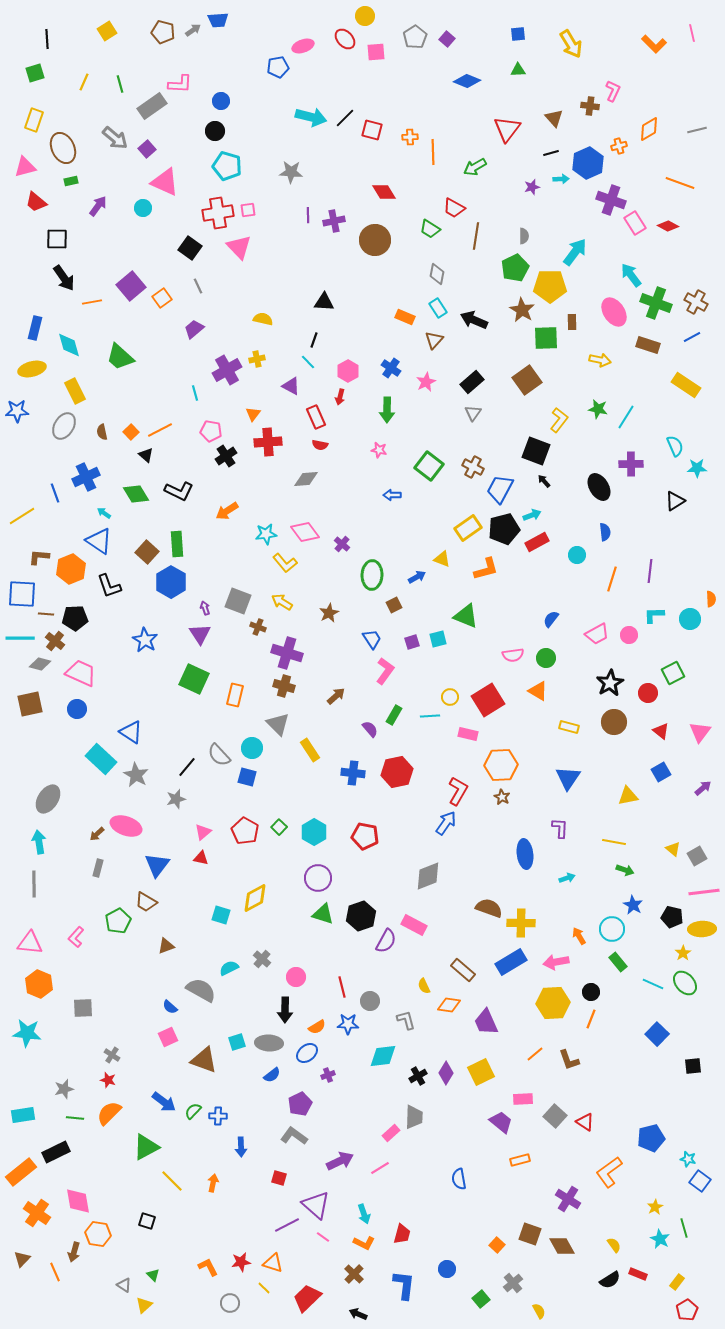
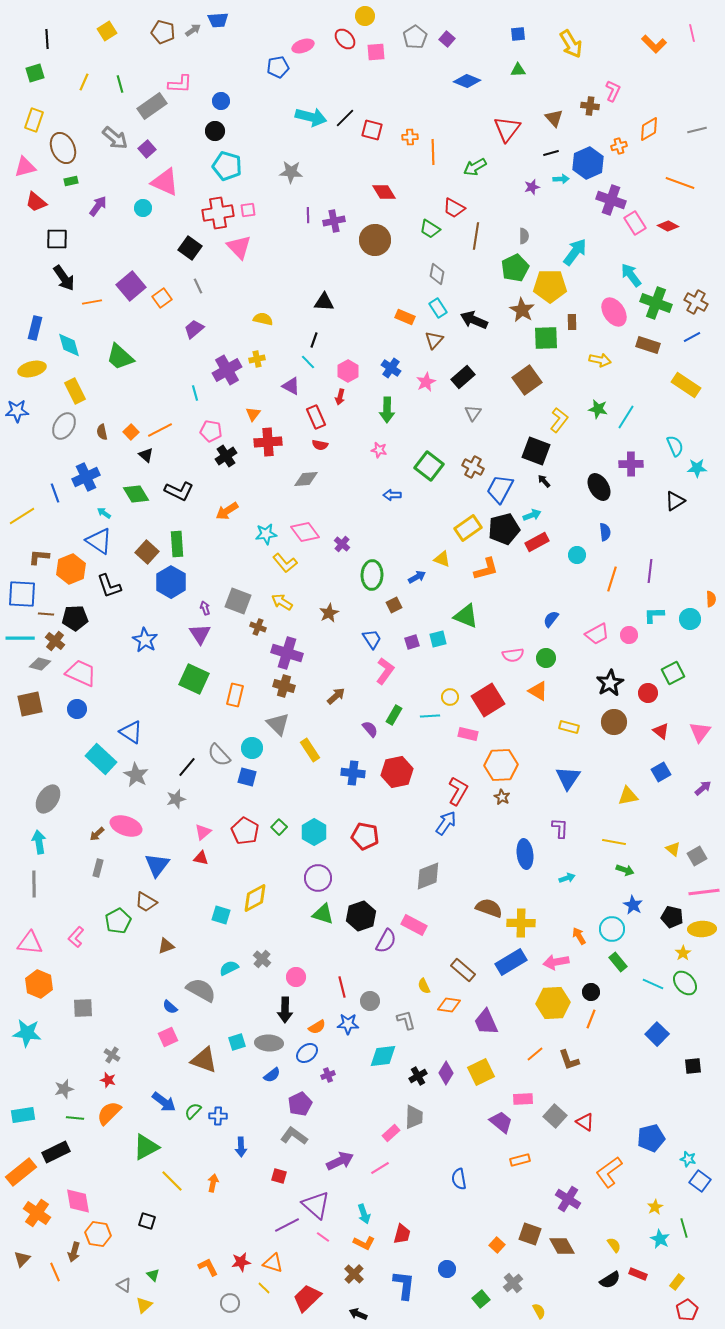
black rectangle at (472, 382): moved 9 px left, 5 px up
red square at (279, 1178): moved 2 px up
